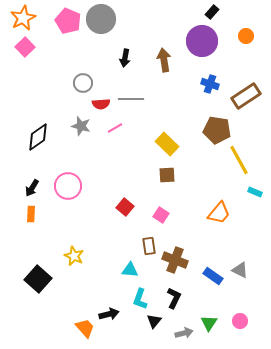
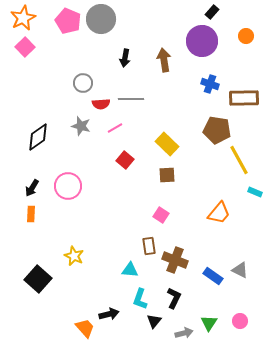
brown rectangle at (246, 96): moved 2 px left, 2 px down; rotated 32 degrees clockwise
red square at (125, 207): moved 47 px up
